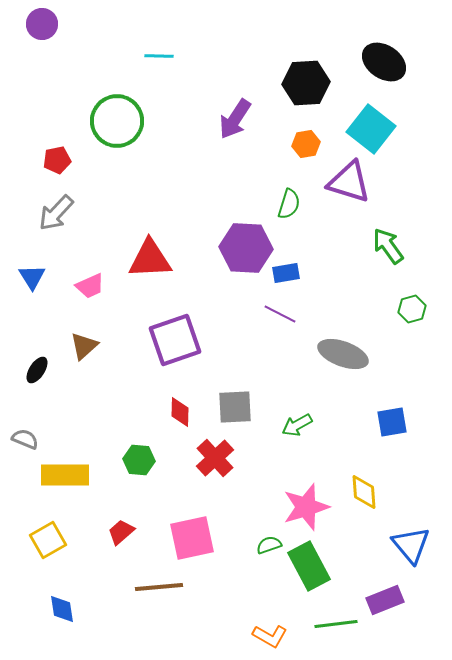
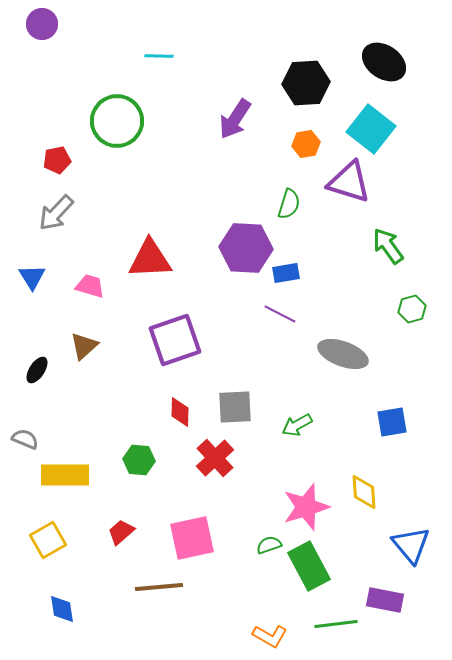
pink trapezoid at (90, 286): rotated 140 degrees counterclockwise
purple rectangle at (385, 600): rotated 33 degrees clockwise
